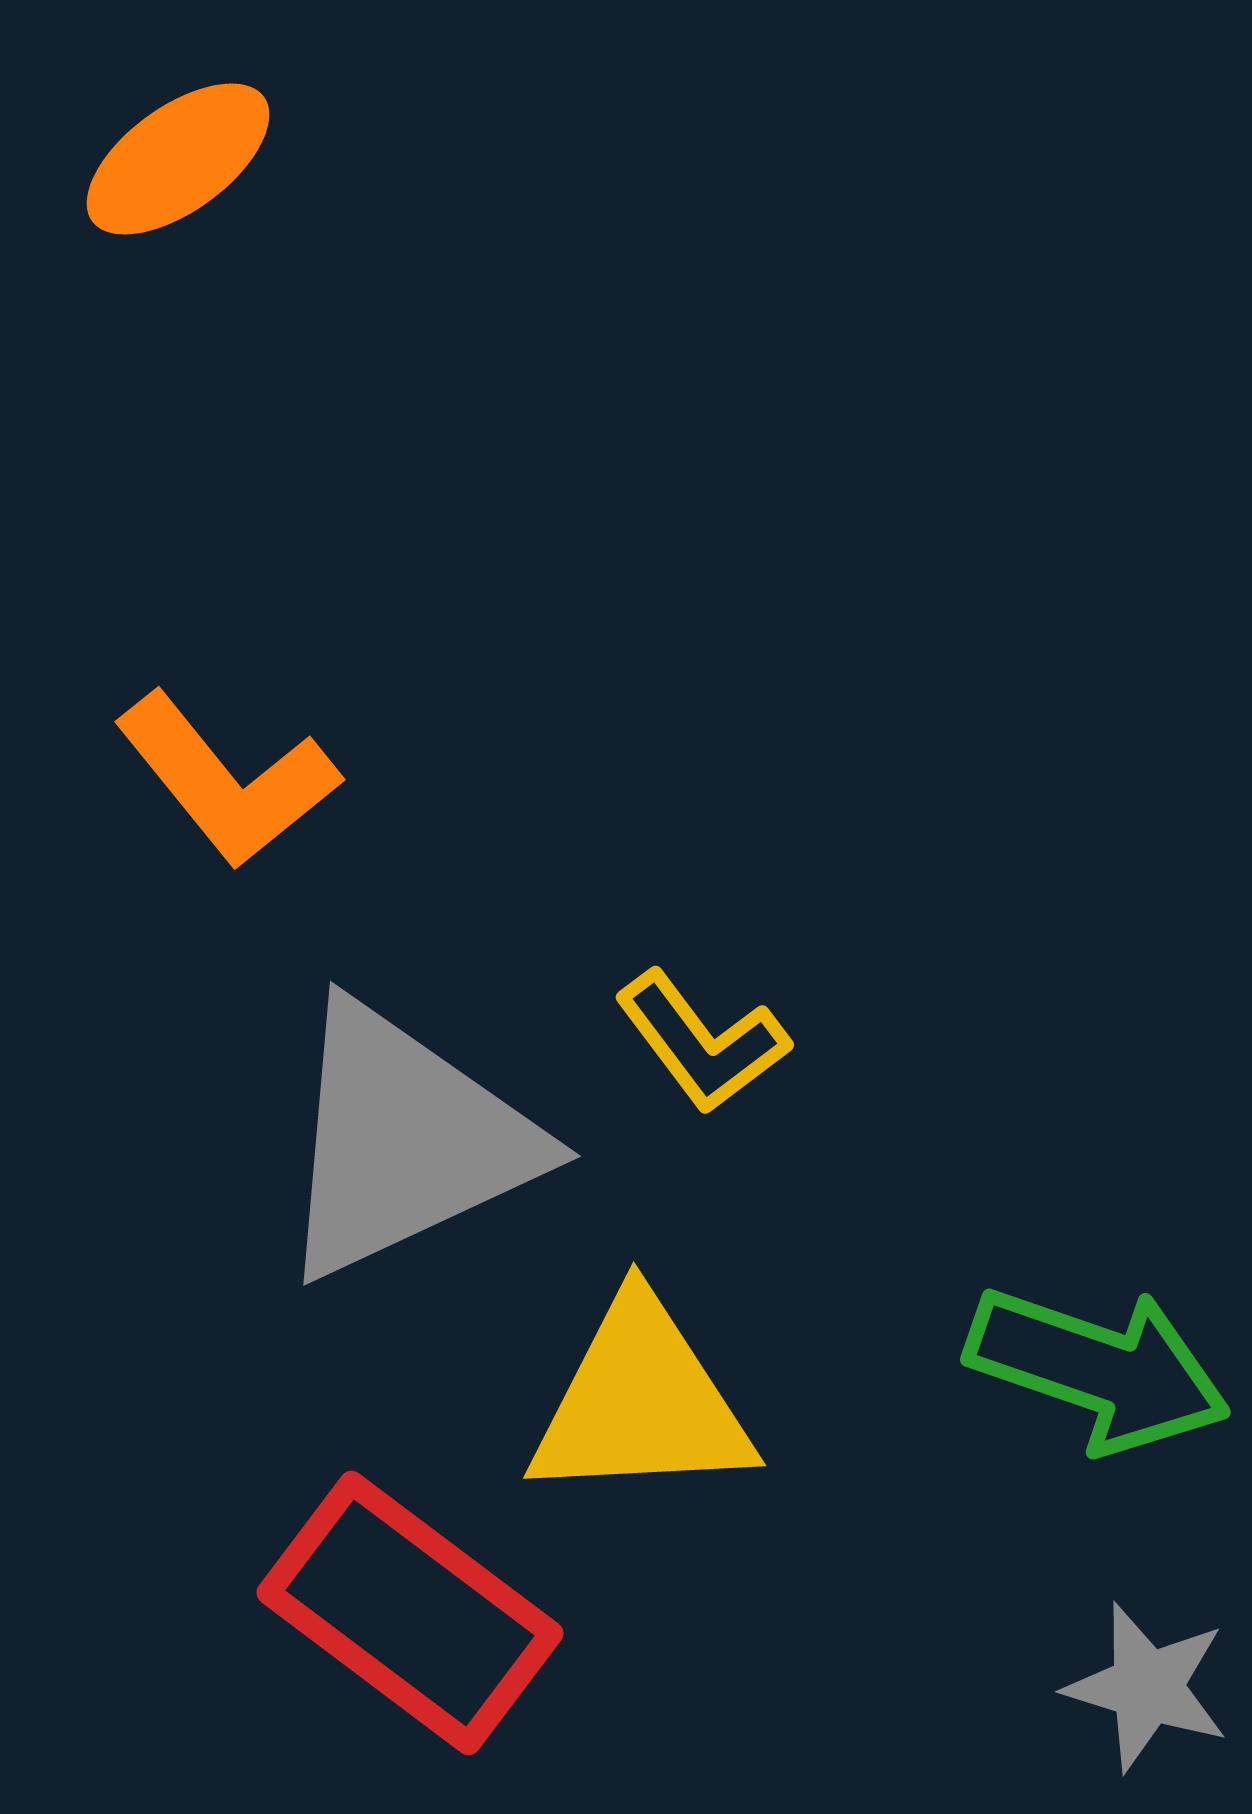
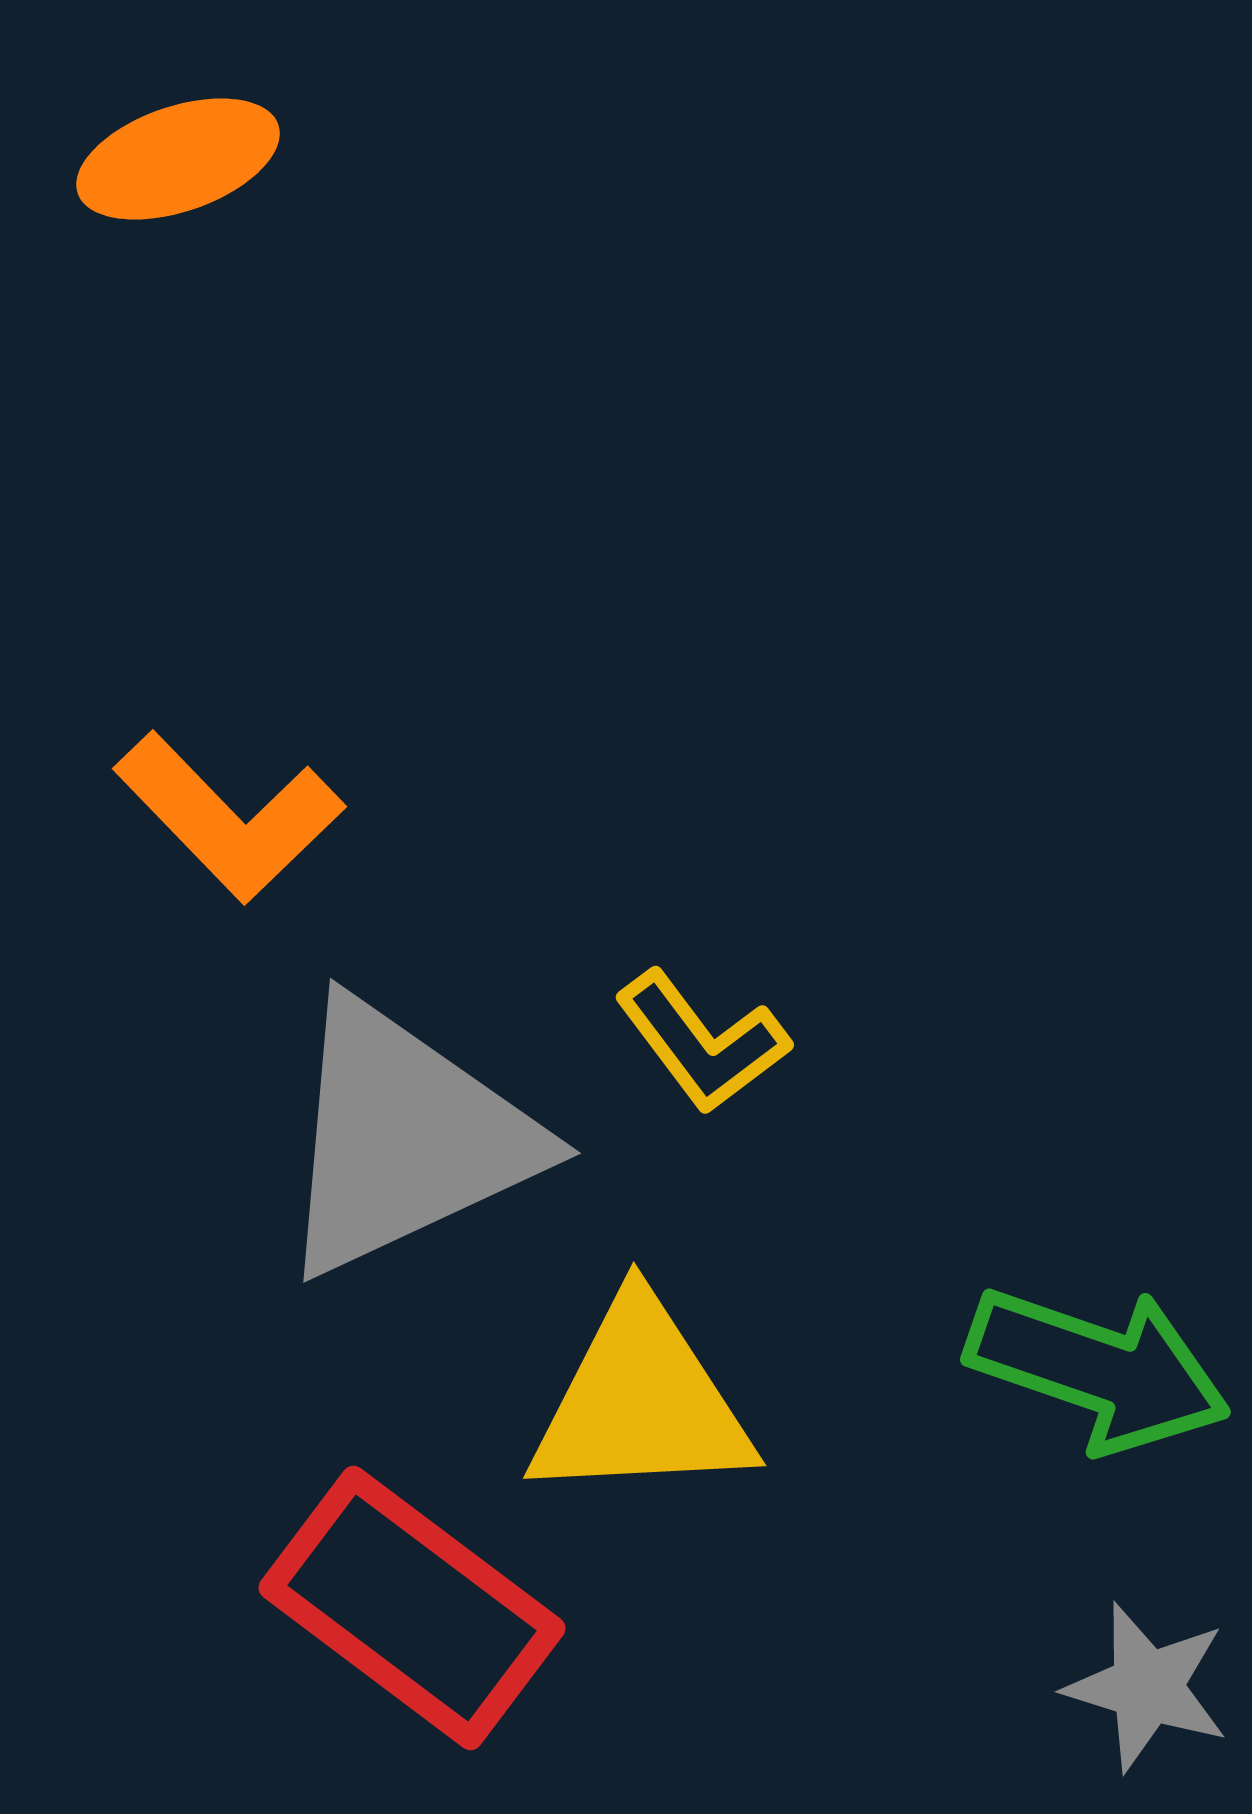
orange ellipse: rotated 17 degrees clockwise
orange L-shape: moved 2 px right, 37 px down; rotated 5 degrees counterclockwise
gray triangle: moved 3 px up
red rectangle: moved 2 px right, 5 px up
